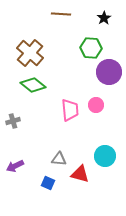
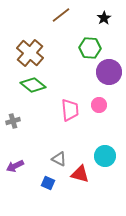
brown line: moved 1 px down; rotated 42 degrees counterclockwise
green hexagon: moved 1 px left
pink circle: moved 3 px right
gray triangle: rotated 21 degrees clockwise
